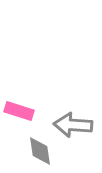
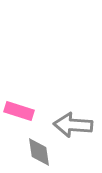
gray diamond: moved 1 px left, 1 px down
